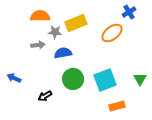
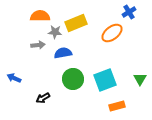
black arrow: moved 2 px left, 2 px down
